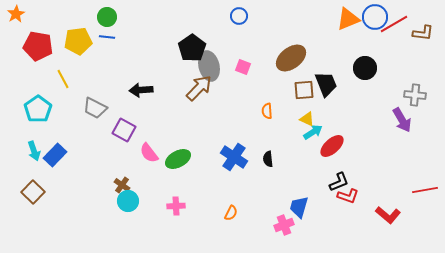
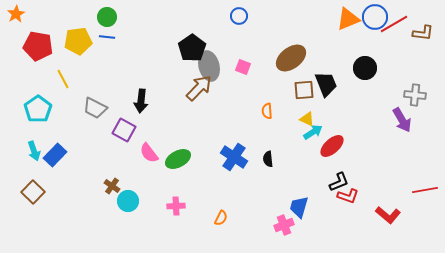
black arrow at (141, 90): moved 11 px down; rotated 80 degrees counterclockwise
brown cross at (122, 185): moved 10 px left, 1 px down
orange semicircle at (231, 213): moved 10 px left, 5 px down
